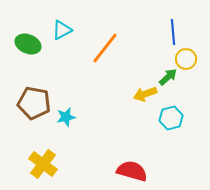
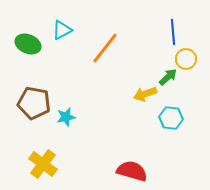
cyan hexagon: rotated 20 degrees clockwise
